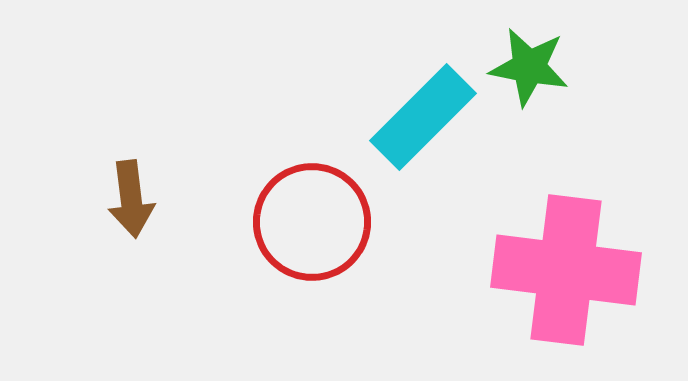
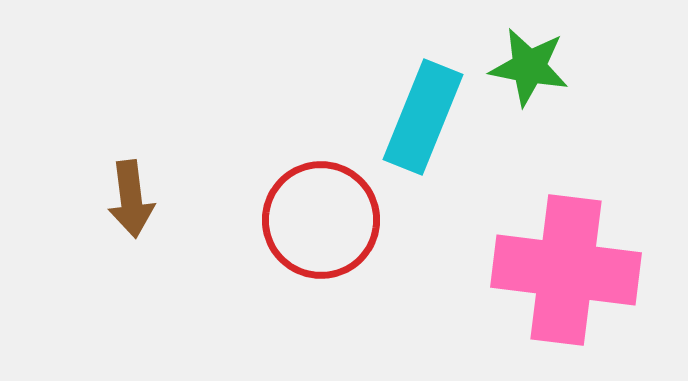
cyan rectangle: rotated 23 degrees counterclockwise
red circle: moved 9 px right, 2 px up
